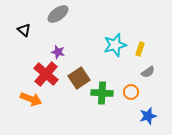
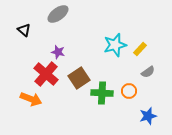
yellow rectangle: rotated 24 degrees clockwise
orange circle: moved 2 px left, 1 px up
